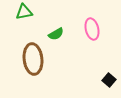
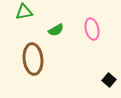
green semicircle: moved 4 px up
